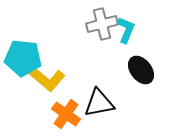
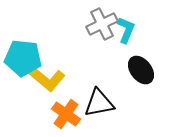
gray cross: rotated 12 degrees counterclockwise
